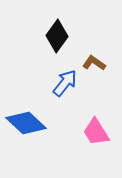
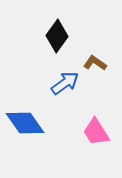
brown L-shape: moved 1 px right
blue arrow: rotated 16 degrees clockwise
blue diamond: moved 1 px left; rotated 12 degrees clockwise
